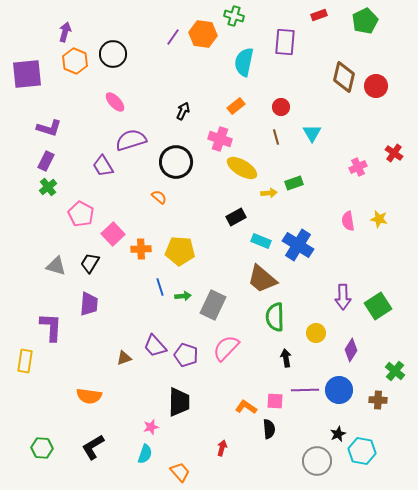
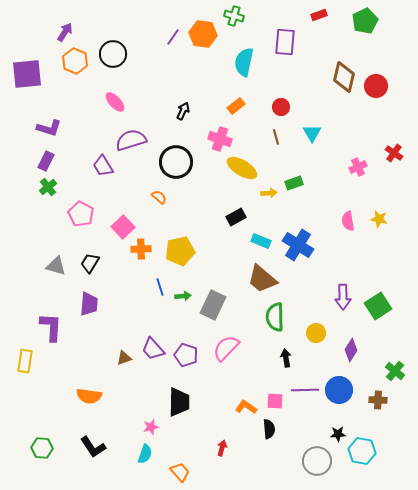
purple arrow at (65, 32): rotated 18 degrees clockwise
pink square at (113, 234): moved 10 px right, 7 px up
yellow pentagon at (180, 251): rotated 16 degrees counterclockwise
purple trapezoid at (155, 346): moved 2 px left, 3 px down
black star at (338, 434): rotated 21 degrees clockwise
black L-shape at (93, 447): rotated 92 degrees counterclockwise
